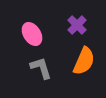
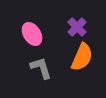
purple cross: moved 2 px down
orange semicircle: moved 2 px left, 4 px up
